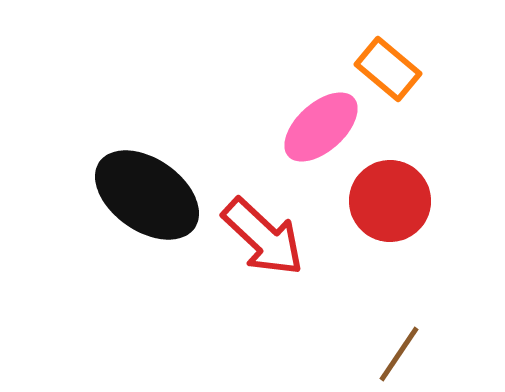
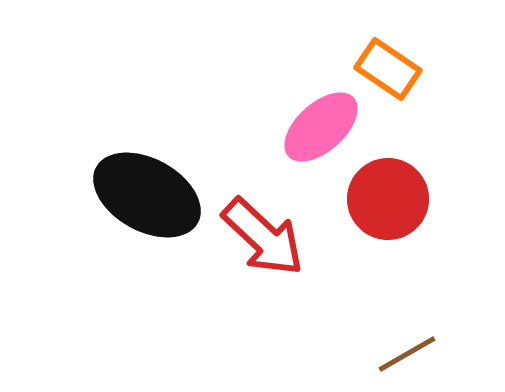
orange rectangle: rotated 6 degrees counterclockwise
black ellipse: rotated 6 degrees counterclockwise
red circle: moved 2 px left, 2 px up
brown line: moved 8 px right; rotated 26 degrees clockwise
